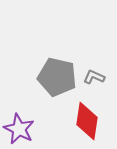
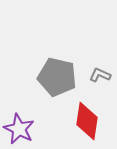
gray L-shape: moved 6 px right, 2 px up
